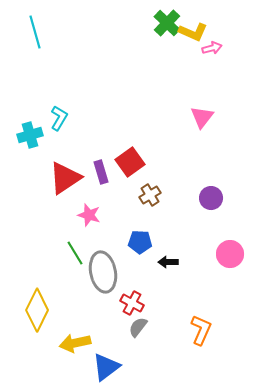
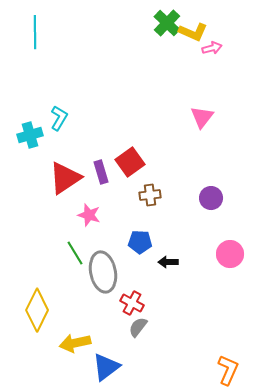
cyan line: rotated 16 degrees clockwise
brown cross: rotated 25 degrees clockwise
orange L-shape: moved 27 px right, 40 px down
